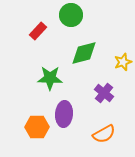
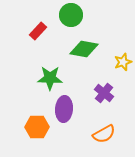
green diamond: moved 4 px up; rotated 24 degrees clockwise
purple ellipse: moved 5 px up
